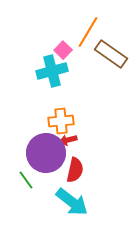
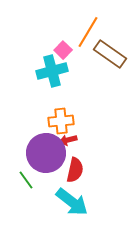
brown rectangle: moved 1 px left
